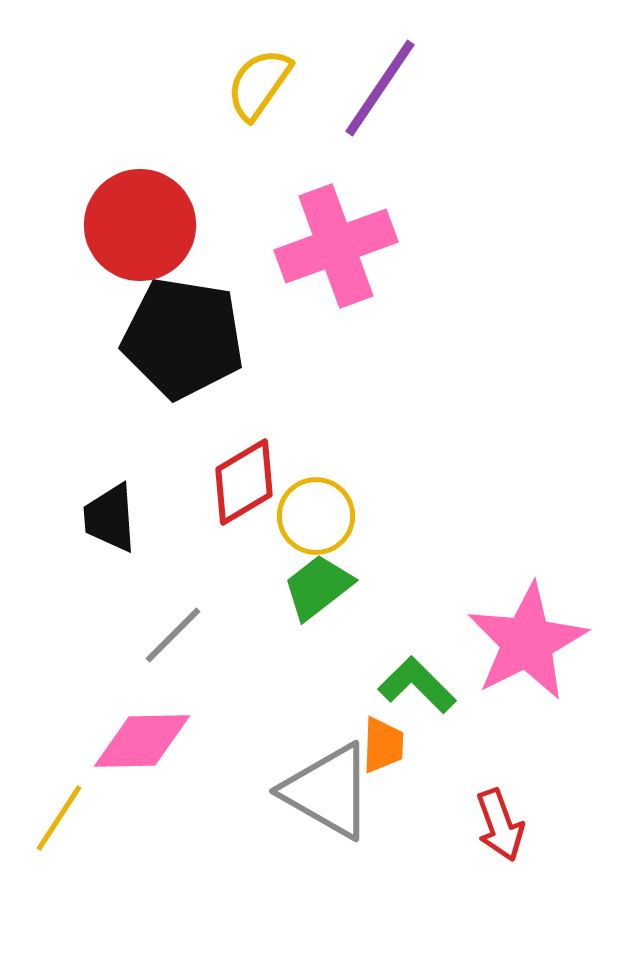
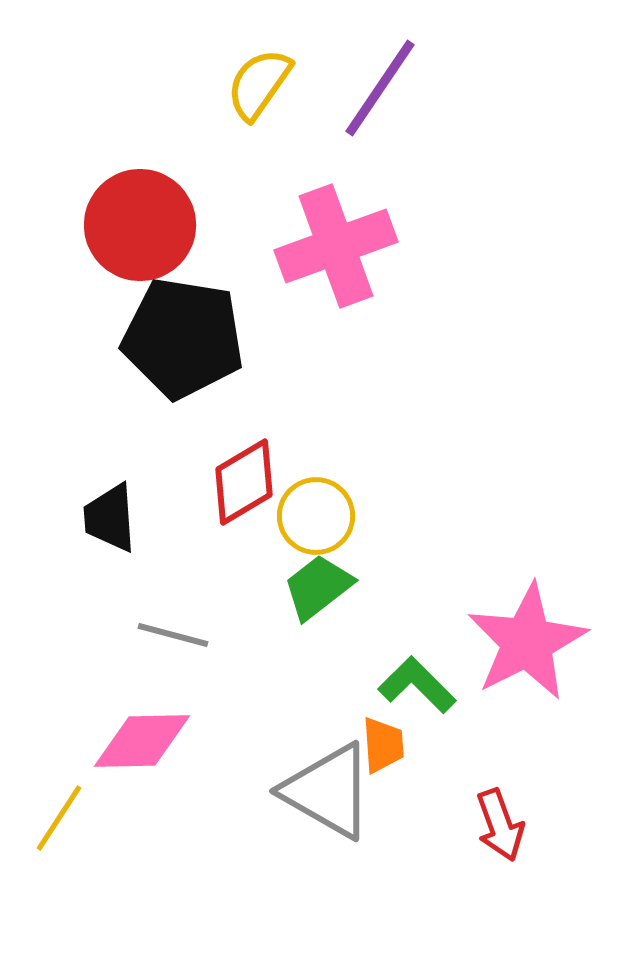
gray line: rotated 60 degrees clockwise
orange trapezoid: rotated 6 degrees counterclockwise
